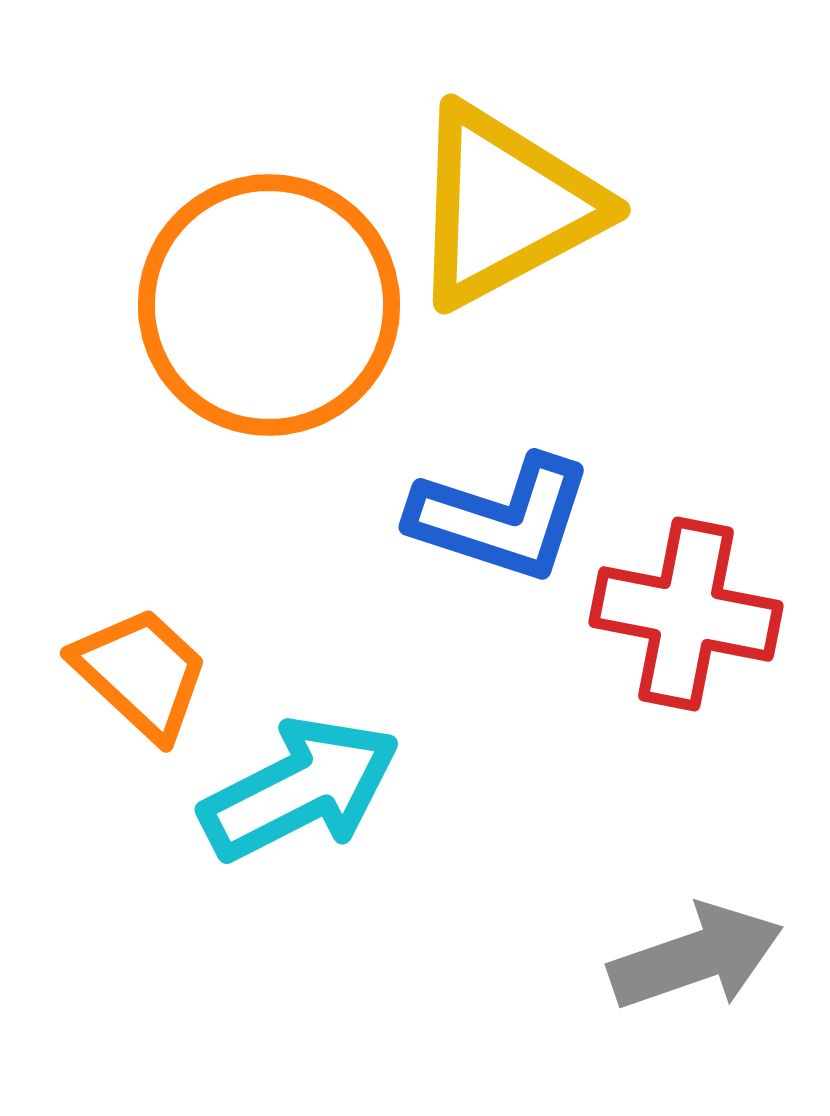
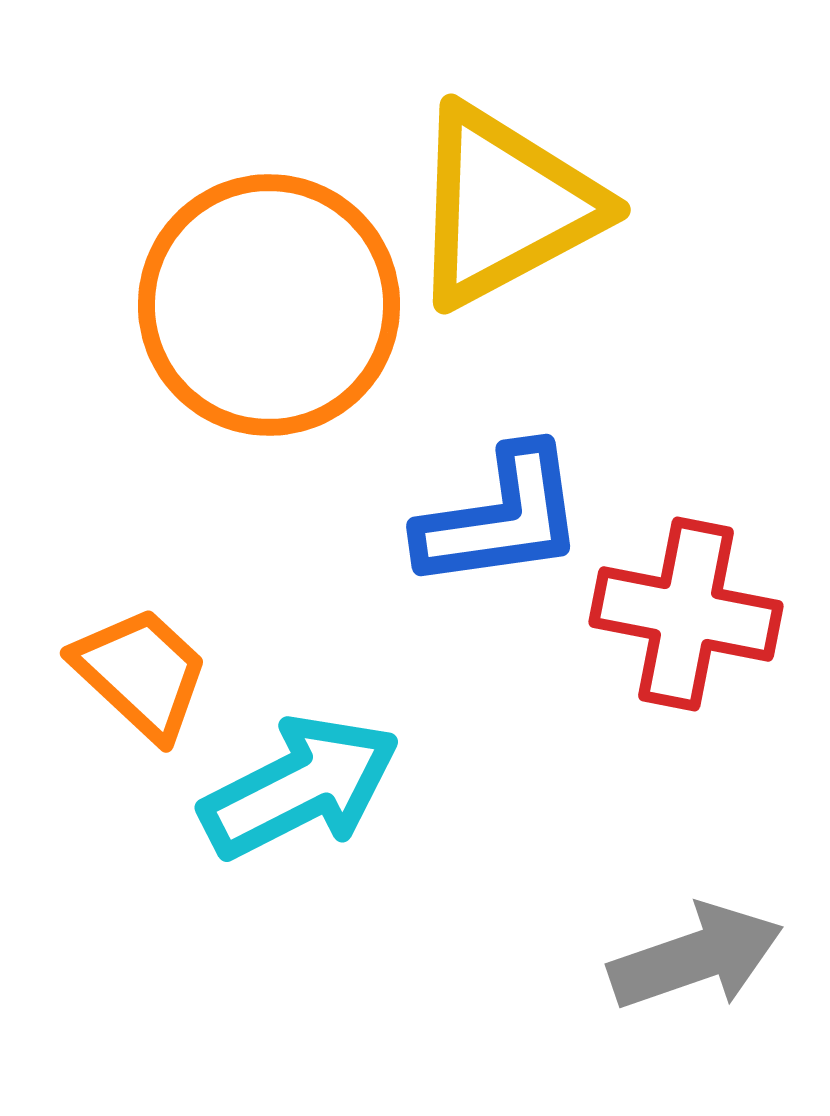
blue L-shape: rotated 26 degrees counterclockwise
cyan arrow: moved 2 px up
